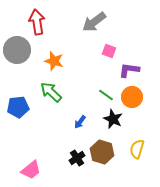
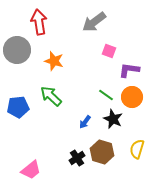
red arrow: moved 2 px right
green arrow: moved 4 px down
blue arrow: moved 5 px right
